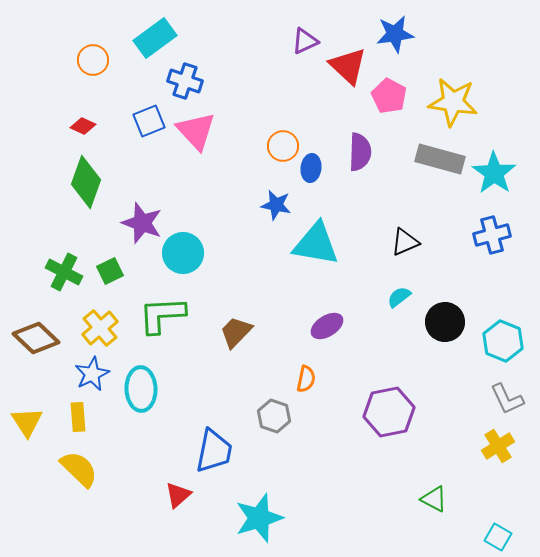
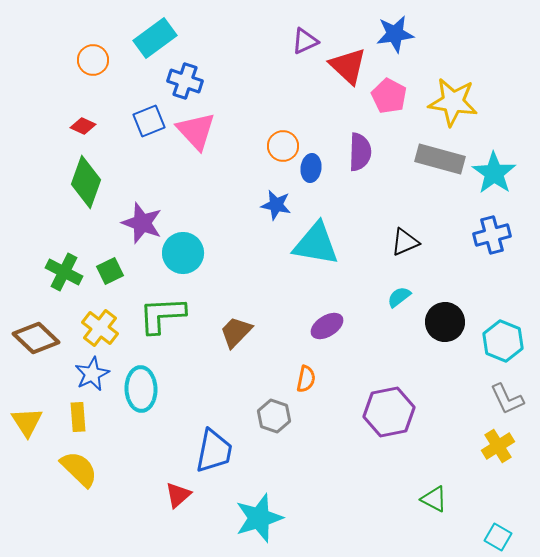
yellow cross at (100, 328): rotated 12 degrees counterclockwise
